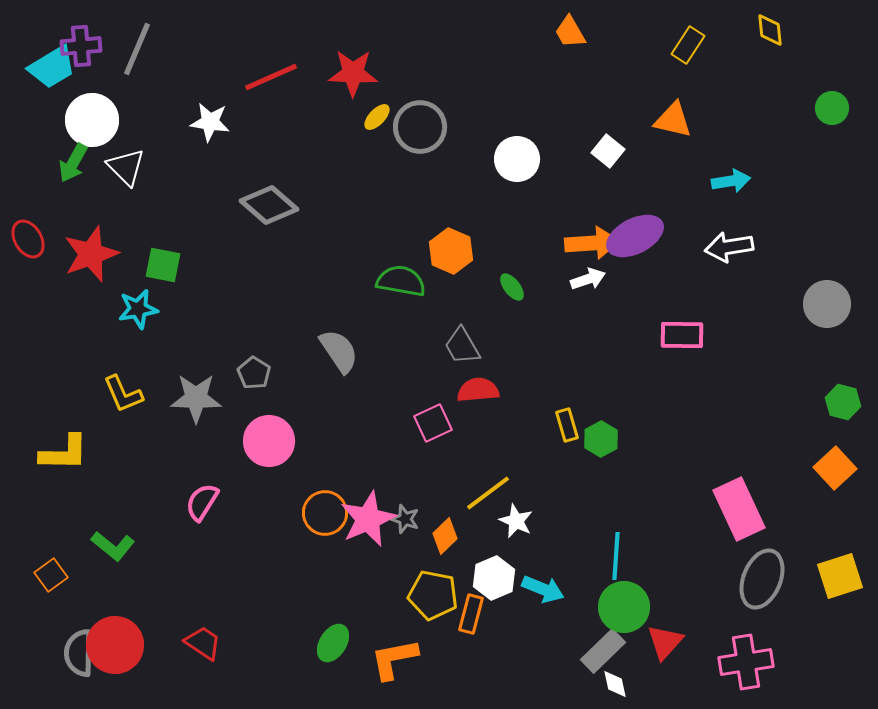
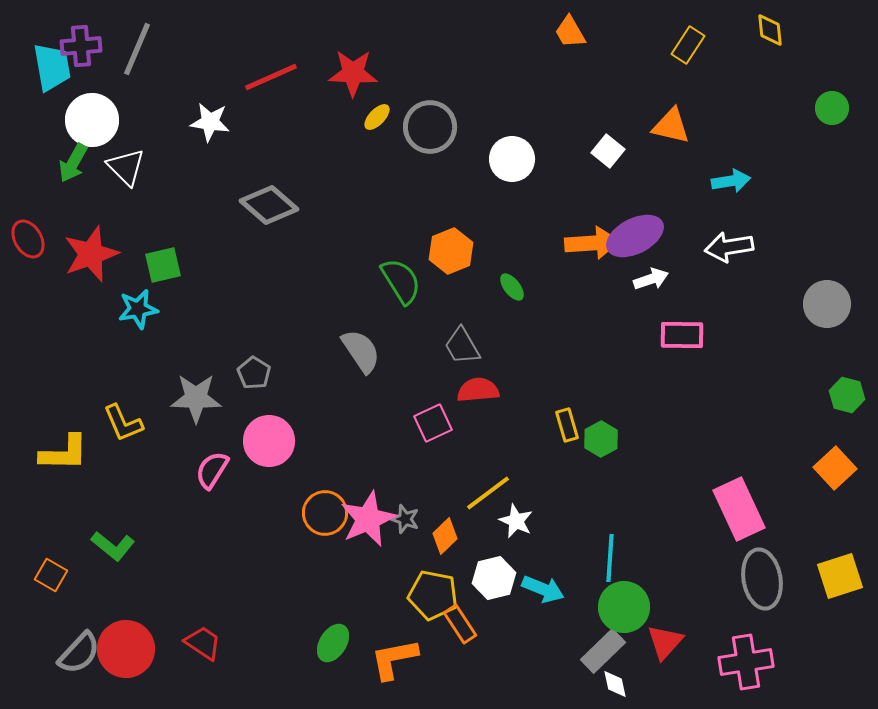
cyan trapezoid at (52, 67): rotated 69 degrees counterclockwise
orange triangle at (673, 120): moved 2 px left, 6 px down
gray circle at (420, 127): moved 10 px right
white circle at (517, 159): moved 5 px left
orange hexagon at (451, 251): rotated 15 degrees clockwise
green square at (163, 265): rotated 24 degrees counterclockwise
white arrow at (588, 279): moved 63 px right
green semicircle at (401, 281): rotated 48 degrees clockwise
gray semicircle at (339, 351): moved 22 px right
yellow L-shape at (123, 394): moved 29 px down
green hexagon at (843, 402): moved 4 px right, 7 px up
pink semicircle at (202, 502): moved 10 px right, 32 px up
cyan line at (616, 556): moved 6 px left, 2 px down
orange square at (51, 575): rotated 24 degrees counterclockwise
white hexagon at (494, 578): rotated 9 degrees clockwise
gray ellipse at (762, 579): rotated 32 degrees counterclockwise
orange rectangle at (471, 614): moved 11 px left, 10 px down; rotated 48 degrees counterclockwise
red circle at (115, 645): moved 11 px right, 4 px down
gray semicircle at (79, 653): rotated 138 degrees counterclockwise
